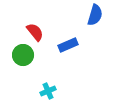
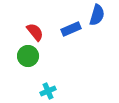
blue semicircle: moved 2 px right
blue rectangle: moved 3 px right, 16 px up
green circle: moved 5 px right, 1 px down
